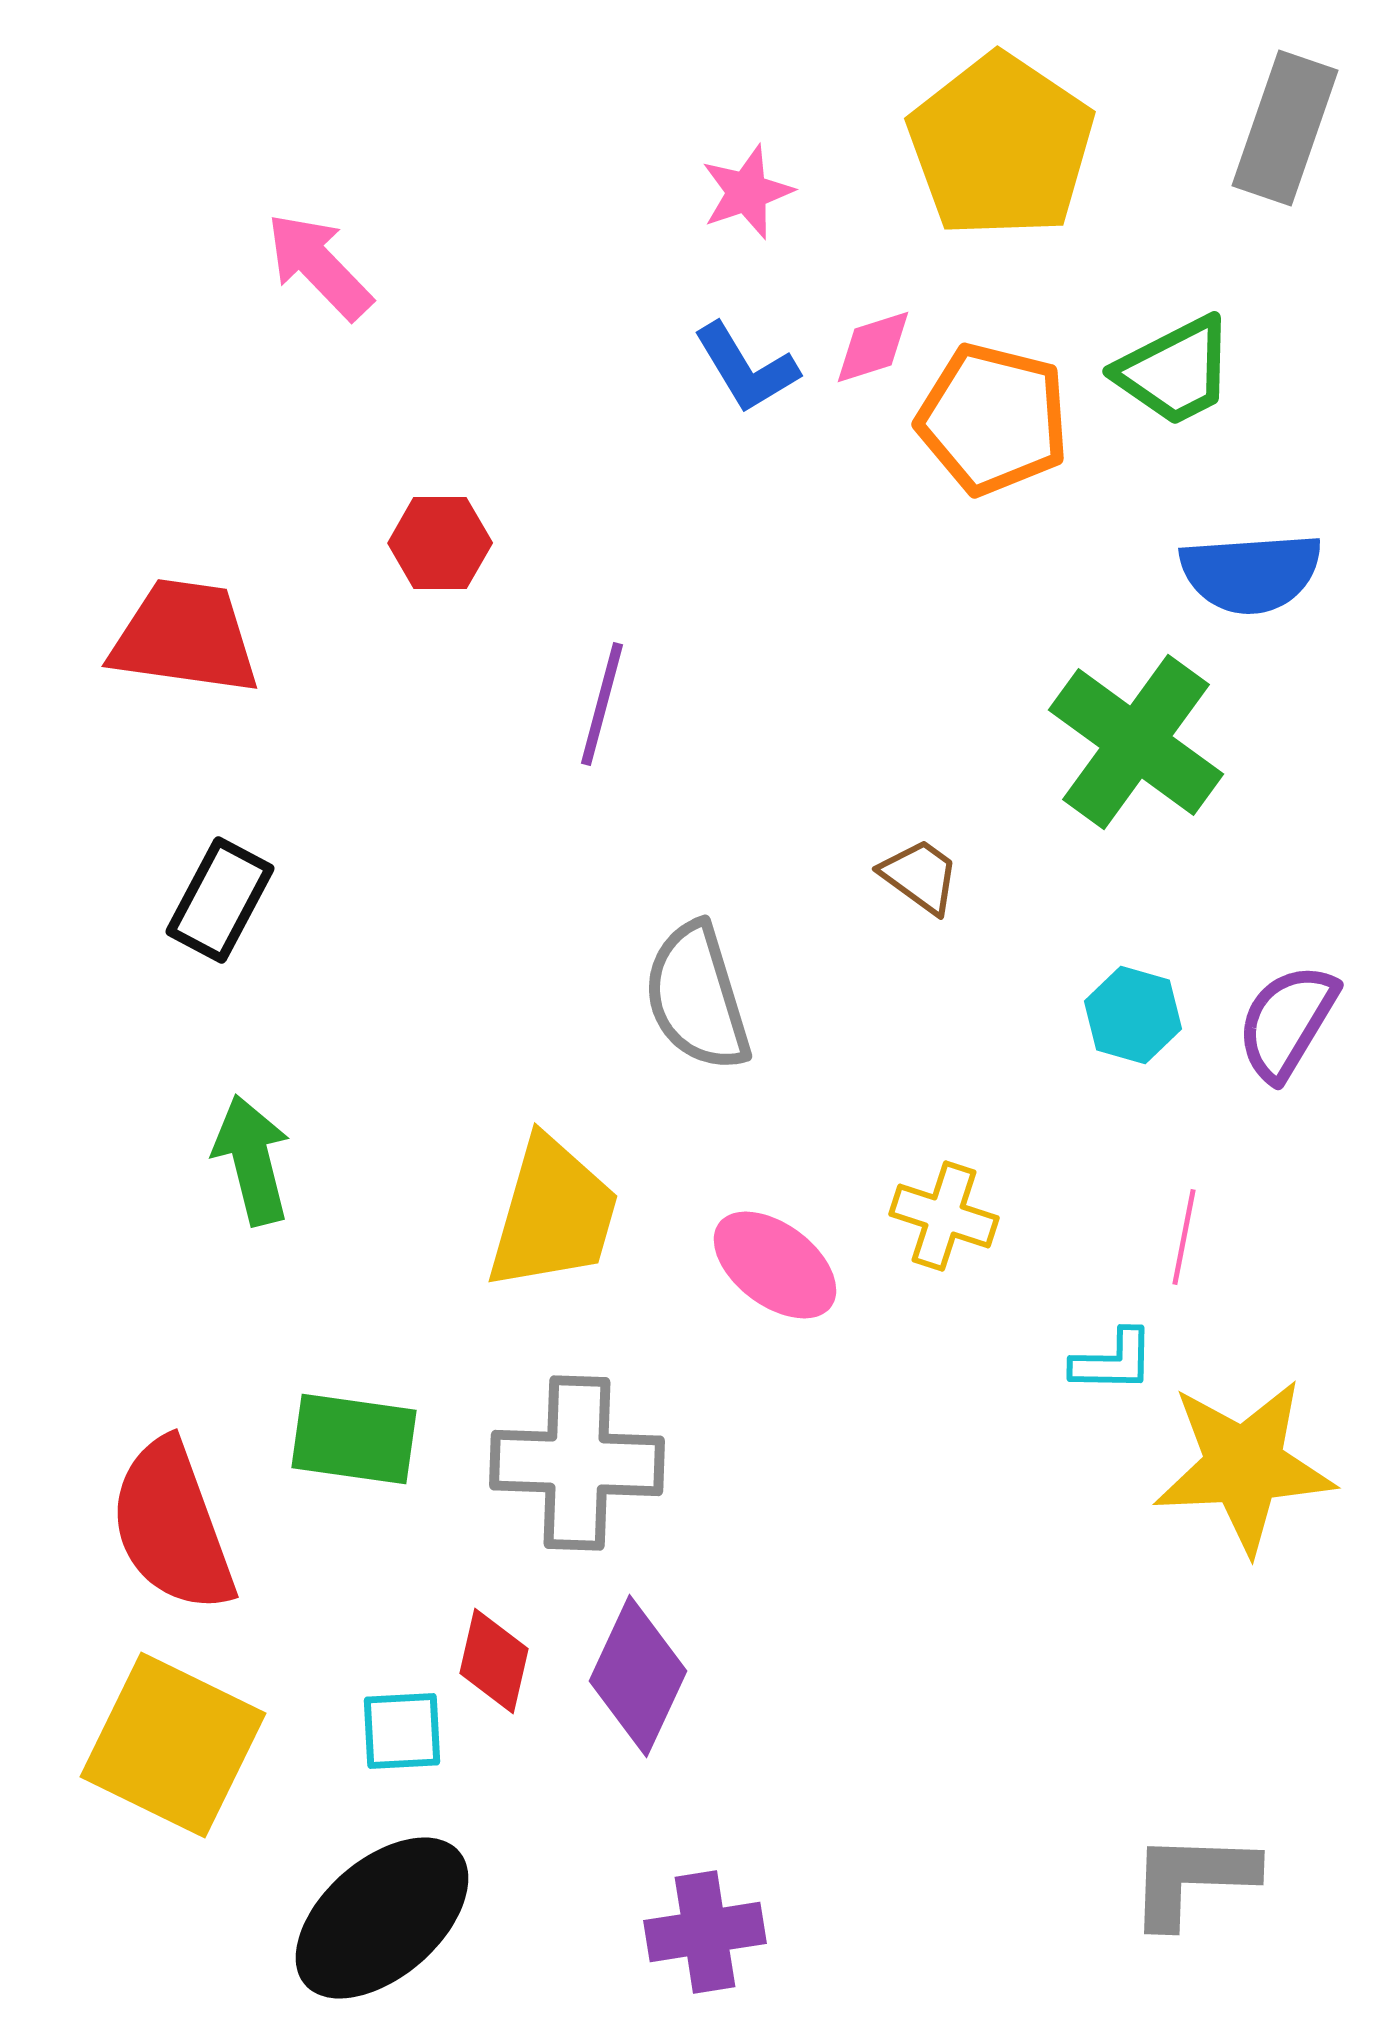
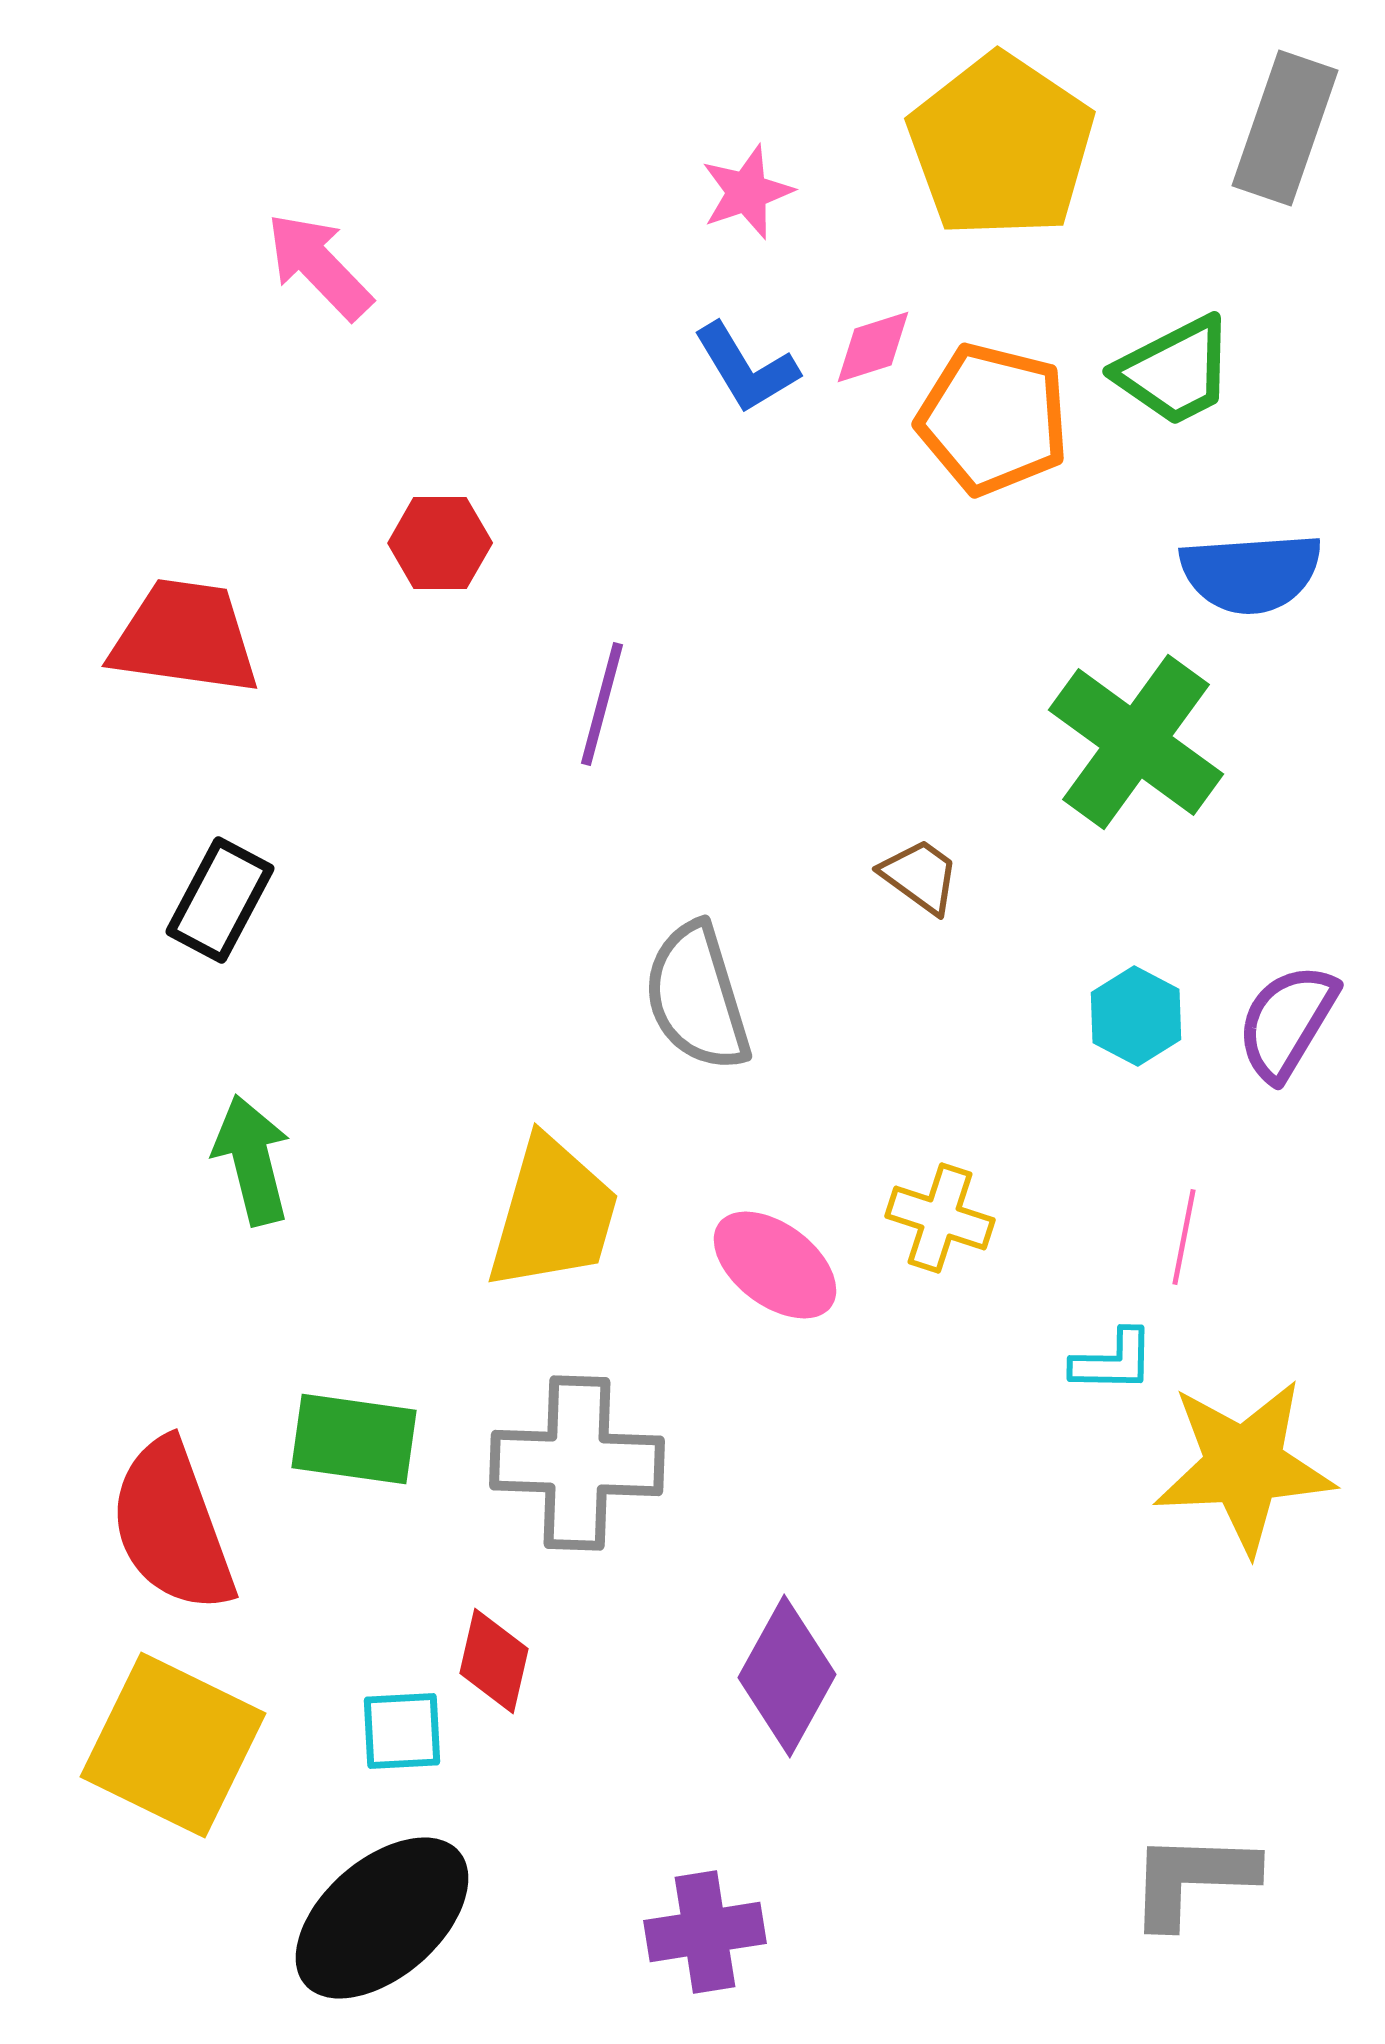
cyan hexagon: moved 3 px right, 1 px down; rotated 12 degrees clockwise
yellow cross: moved 4 px left, 2 px down
purple diamond: moved 149 px right; rotated 4 degrees clockwise
